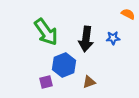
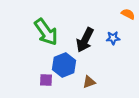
black arrow: moved 1 px left, 1 px down; rotated 20 degrees clockwise
purple square: moved 2 px up; rotated 16 degrees clockwise
